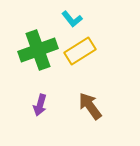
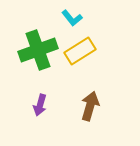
cyan L-shape: moved 1 px up
brown arrow: rotated 52 degrees clockwise
